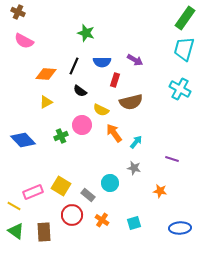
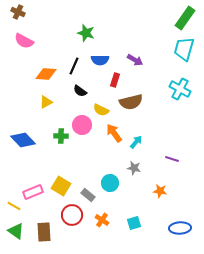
blue semicircle: moved 2 px left, 2 px up
green cross: rotated 24 degrees clockwise
